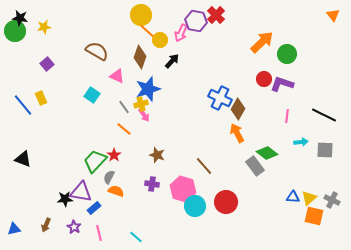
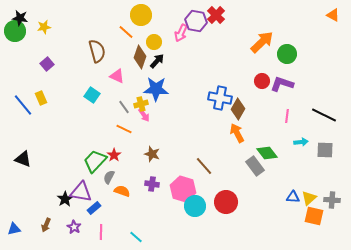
orange triangle at (333, 15): rotated 24 degrees counterclockwise
orange line at (147, 31): moved 21 px left, 1 px down
yellow circle at (160, 40): moved 6 px left, 2 px down
brown semicircle at (97, 51): rotated 45 degrees clockwise
black arrow at (172, 61): moved 15 px left
red circle at (264, 79): moved 2 px left, 2 px down
blue star at (148, 89): moved 8 px right; rotated 20 degrees clockwise
blue cross at (220, 98): rotated 15 degrees counterclockwise
orange line at (124, 129): rotated 14 degrees counterclockwise
green diamond at (267, 153): rotated 15 degrees clockwise
brown star at (157, 155): moved 5 px left, 1 px up
orange semicircle at (116, 191): moved 6 px right
black star at (65, 199): rotated 28 degrees counterclockwise
gray cross at (332, 200): rotated 21 degrees counterclockwise
pink line at (99, 233): moved 2 px right, 1 px up; rotated 14 degrees clockwise
